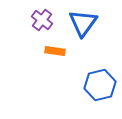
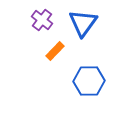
orange rectangle: rotated 54 degrees counterclockwise
blue hexagon: moved 11 px left, 4 px up; rotated 12 degrees clockwise
